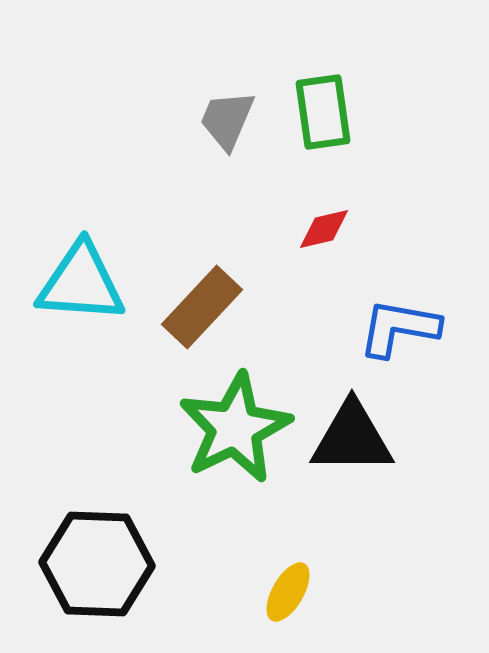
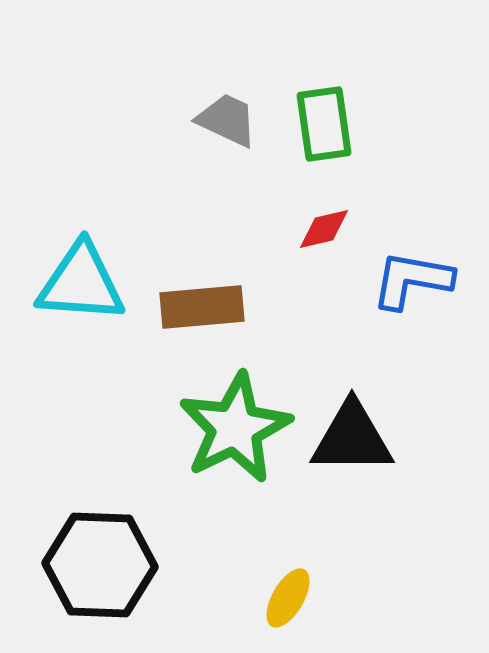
green rectangle: moved 1 px right, 12 px down
gray trapezoid: rotated 92 degrees clockwise
brown rectangle: rotated 42 degrees clockwise
blue L-shape: moved 13 px right, 48 px up
black hexagon: moved 3 px right, 1 px down
yellow ellipse: moved 6 px down
